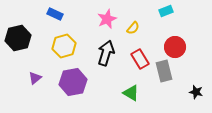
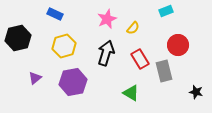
red circle: moved 3 px right, 2 px up
